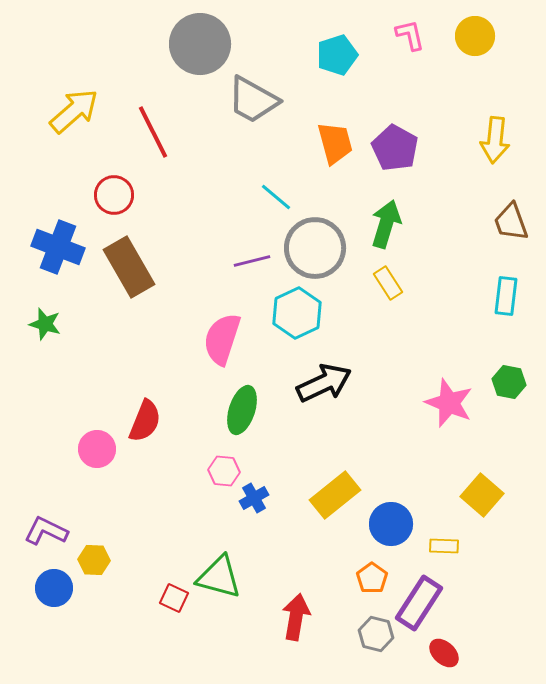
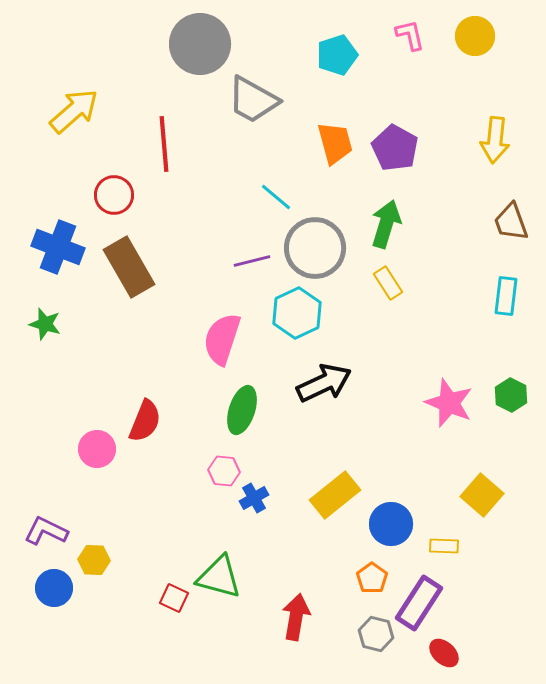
red line at (153, 132): moved 11 px right, 12 px down; rotated 22 degrees clockwise
green hexagon at (509, 382): moved 2 px right, 13 px down; rotated 16 degrees clockwise
